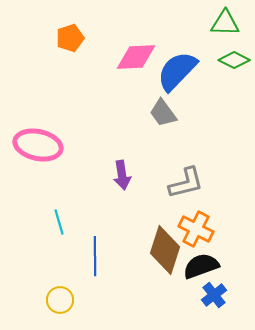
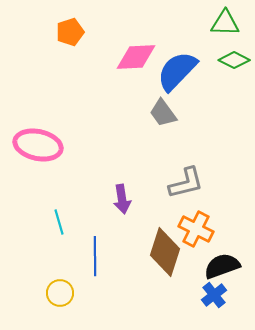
orange pentagon: moved 6 px up
purple arrow: moved 24 px down
brown diamond: moved 2 px down
black semicircle: moved 21 px right
yellow circle: moved 7 px up
